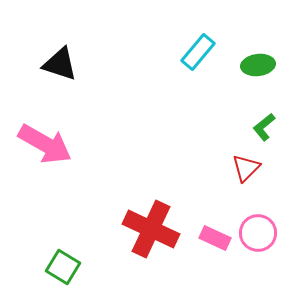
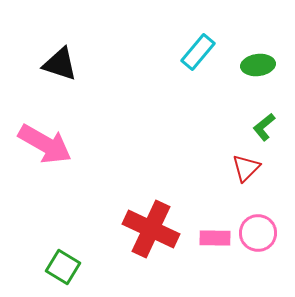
pink rectangle: rotated 24 degrees counterclockwise
